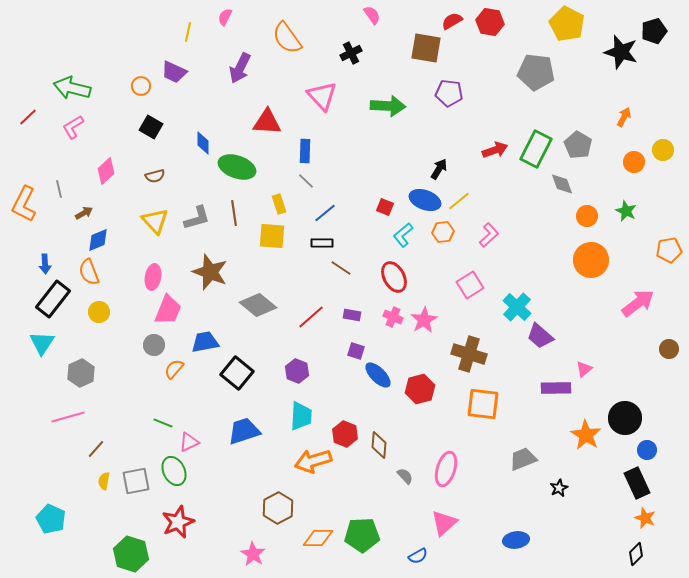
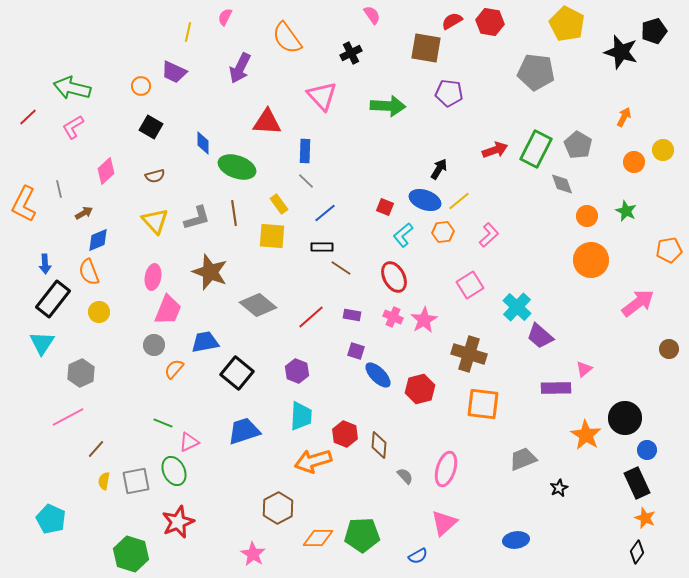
yellow rectangle at (279, 204): rotated 18 degrees counterclockwise
black rectangle at (322, 243): moved 4 px down
pink line at (68, 417): rotated 12 degrees counterclockwise
black diamond at (636, 554): moved 1 px right, 2 px up; rotated 10 degrees counterclockwise
